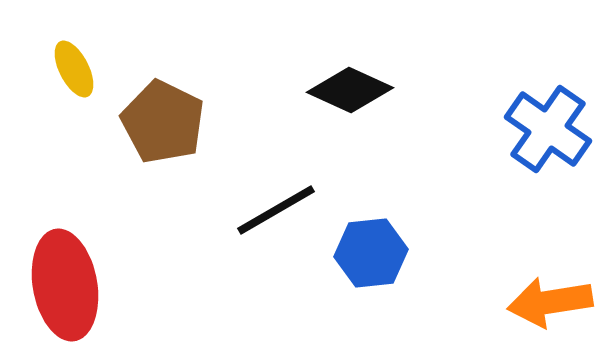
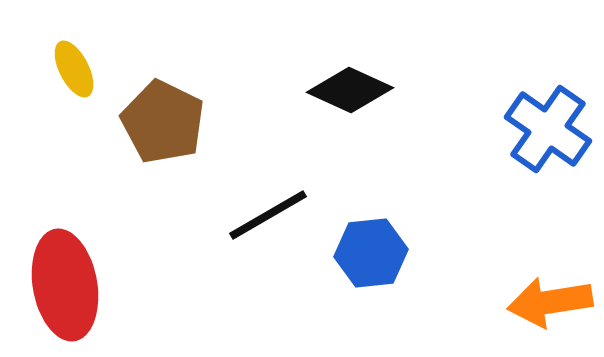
black line: moved 8 px left, 5 px down
